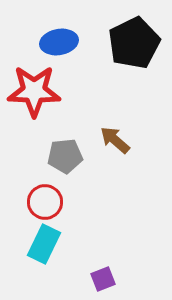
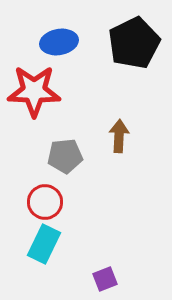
brown arrow: moved 4 px right, 4 px up; rotated 52 degrees clockwise
purple square: moved 2 px right
